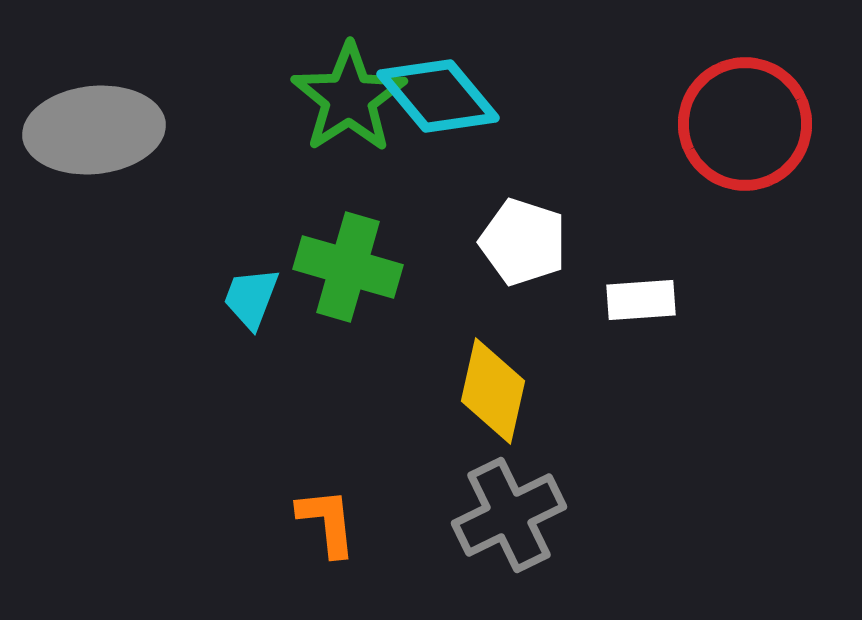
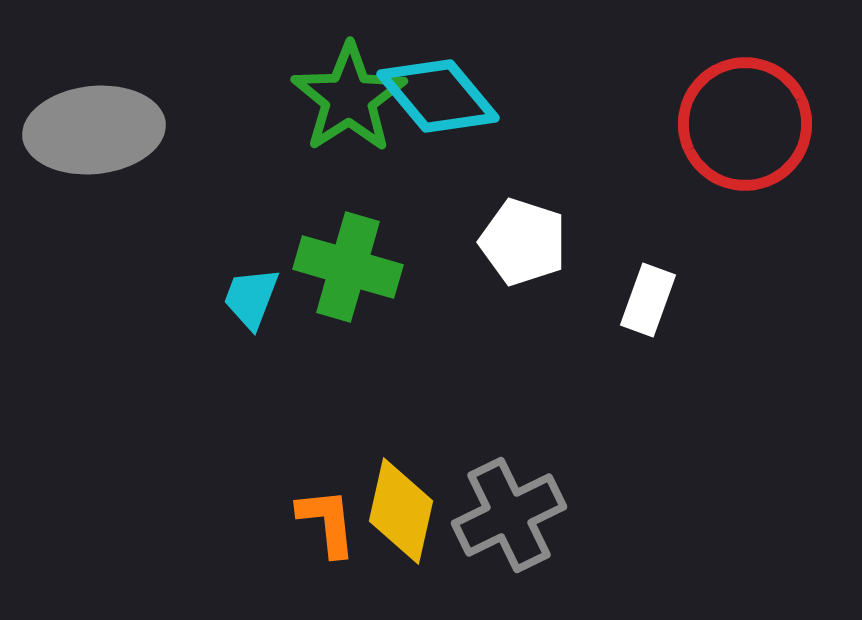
white rectangle: moved 7 px right; rotated 66 degrees counterclockwise
yellow diamond: moved 92 px left, 120 px down
